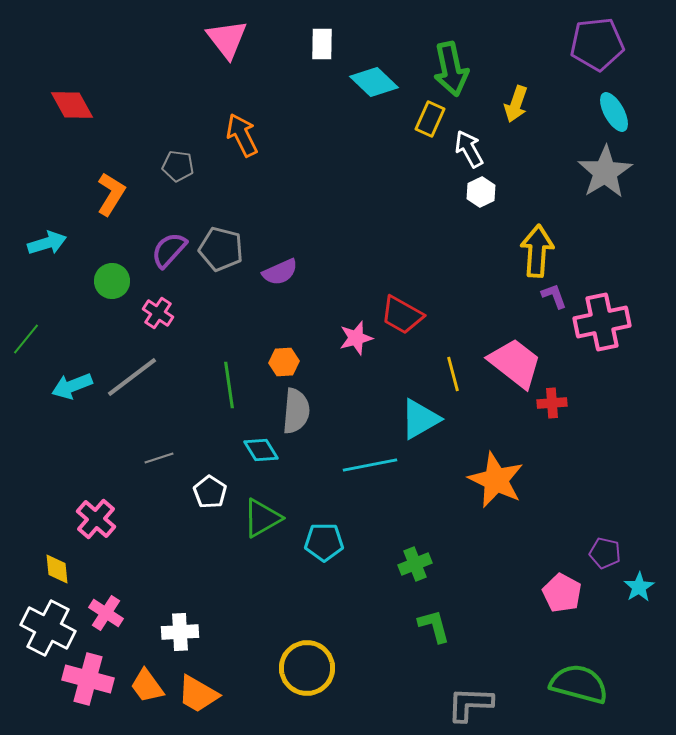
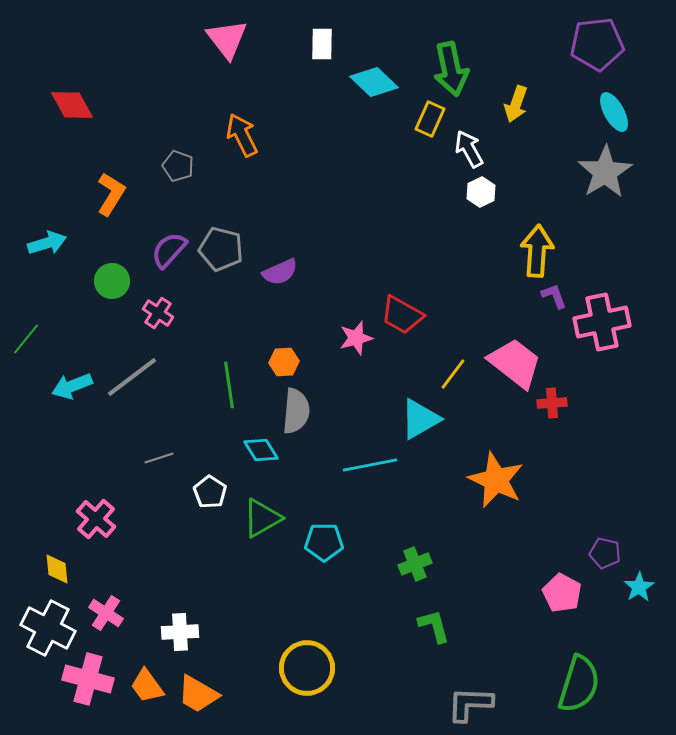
gray pentagon at (178, 166): rotated 12 degrees clockwise
yellow line at (453, 374): rotated 52 degrees clockwise
green semicircle at (579, 684): rotated 92 degrees clockwise
